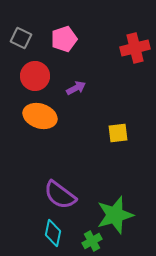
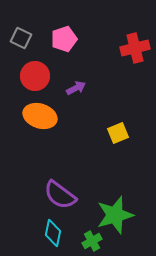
yellow square: rotated 15 degrees counterclockwise
